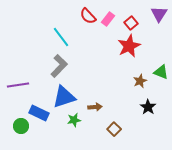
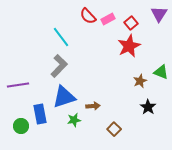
pink rectangle: rotated 24 degrees clockwise
brown arrow: moved 2 px left, 1 px up
blue rectangle: moved 1 px right, 1 px down; rotated 54 degrees clockwise
